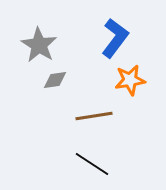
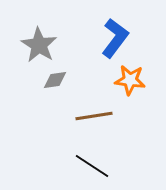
orange star: rotated 16 degrees clockwise
black line: moved 2 px down
